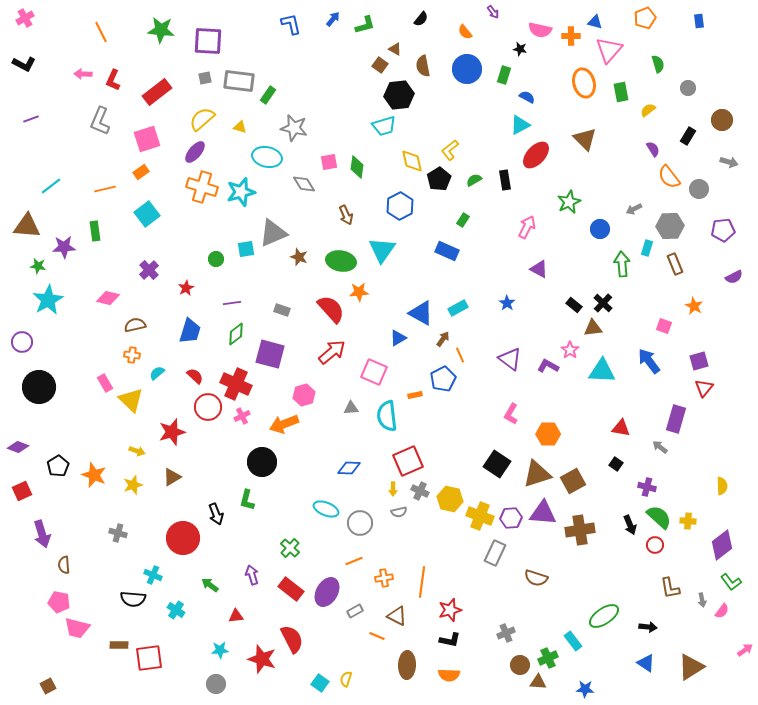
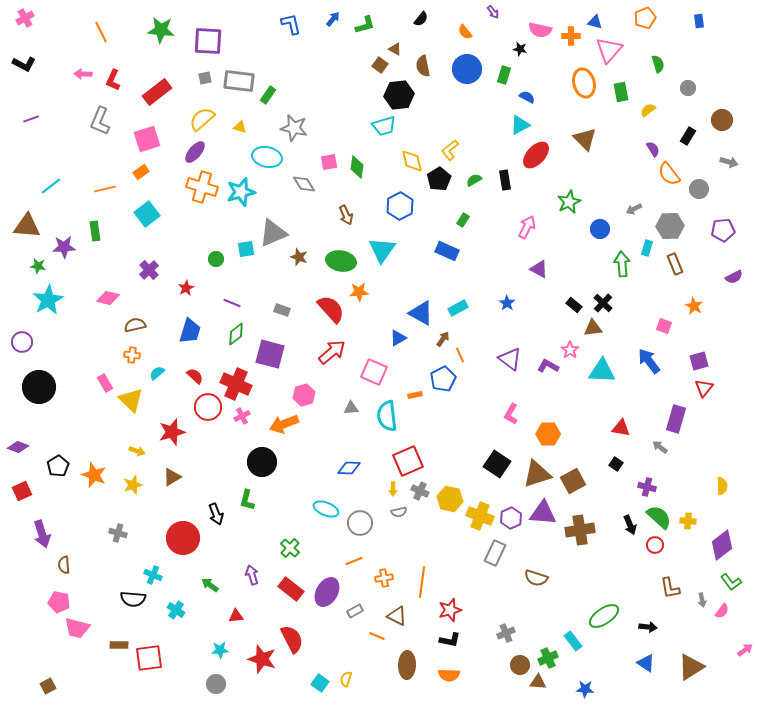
orange semicircle at (669, 177): moved 3 px up
purple line at (232, 303): rotated 30 degrees clockwise
purple hexagon at (511, 518): rotated 20 degrees counterclockwise
